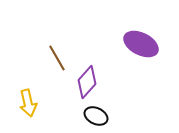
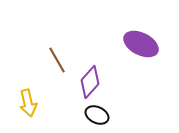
brown line: moved 2 px down
purple diamond: moved 3 px right
black ellipse: moved 1 px right, 1 px up
